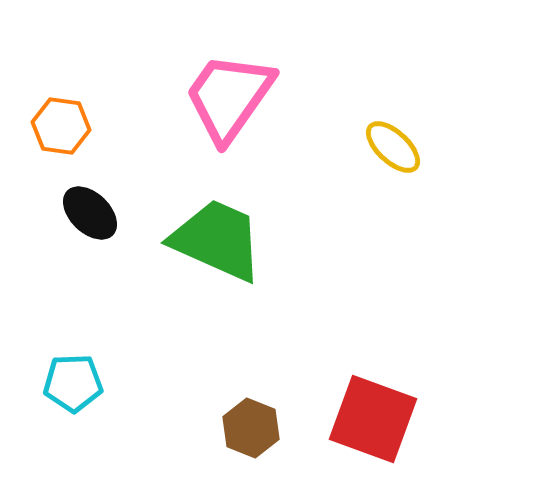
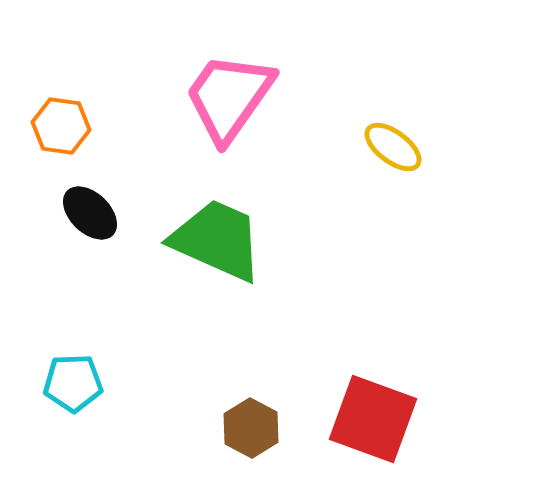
yellow ellipse: rotated 6 degrees counterclockwise
brown hexagon: rotated 6 degrees clockwise
